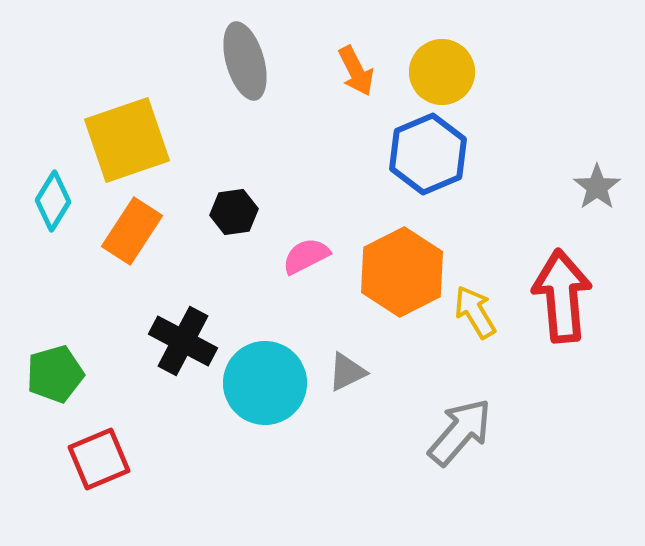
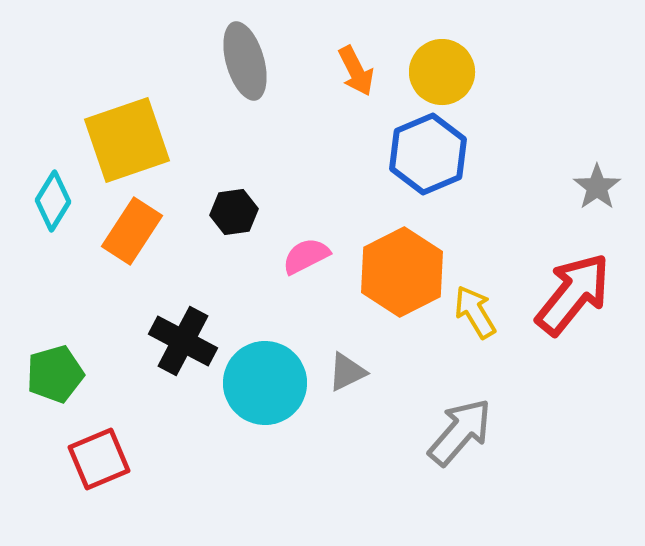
red arrow: moved 11 px right, 2 px up; rotated 44 degrees clockwise
